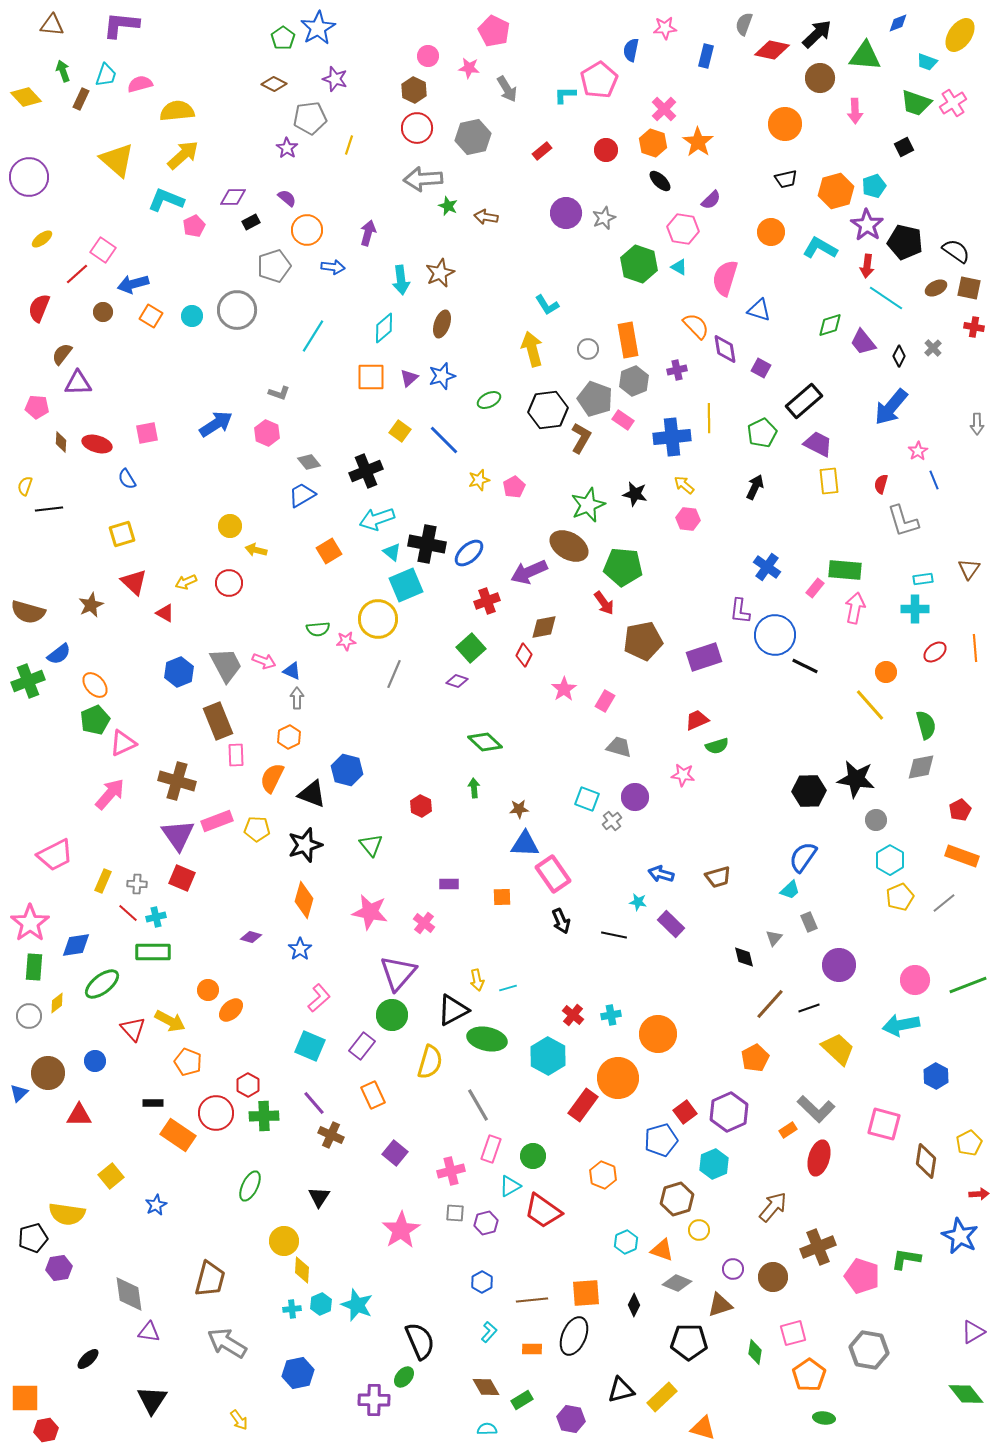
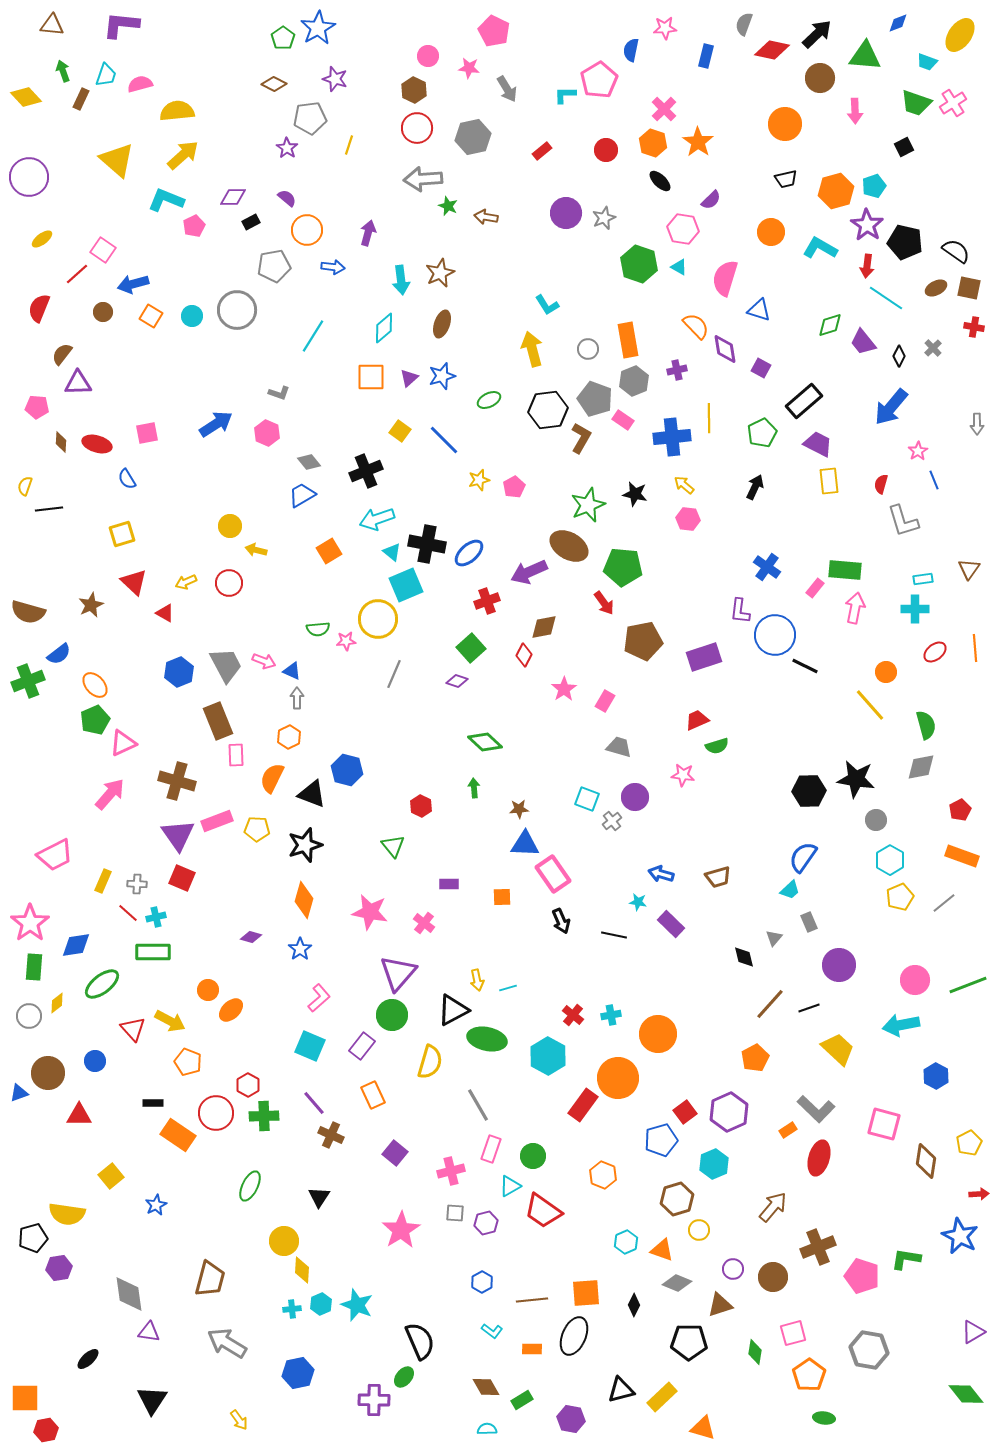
gray pentagon at (274, 266): rotated 8 degrees clockwise
green triangle at (371, 845): moved 22 px right, 1 px down
blue triangle at (19, 1093): rotated 24 degrees clockwise
cyan L-shape at (489, 1332): moved 3 px right, 1 px up; rotated 85 degrees clockwise
